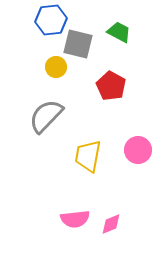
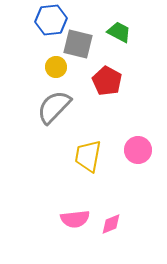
red pentagon: moved 4 px left, 5 px up
gray semicircle: moved 8 px right, 9 px up
